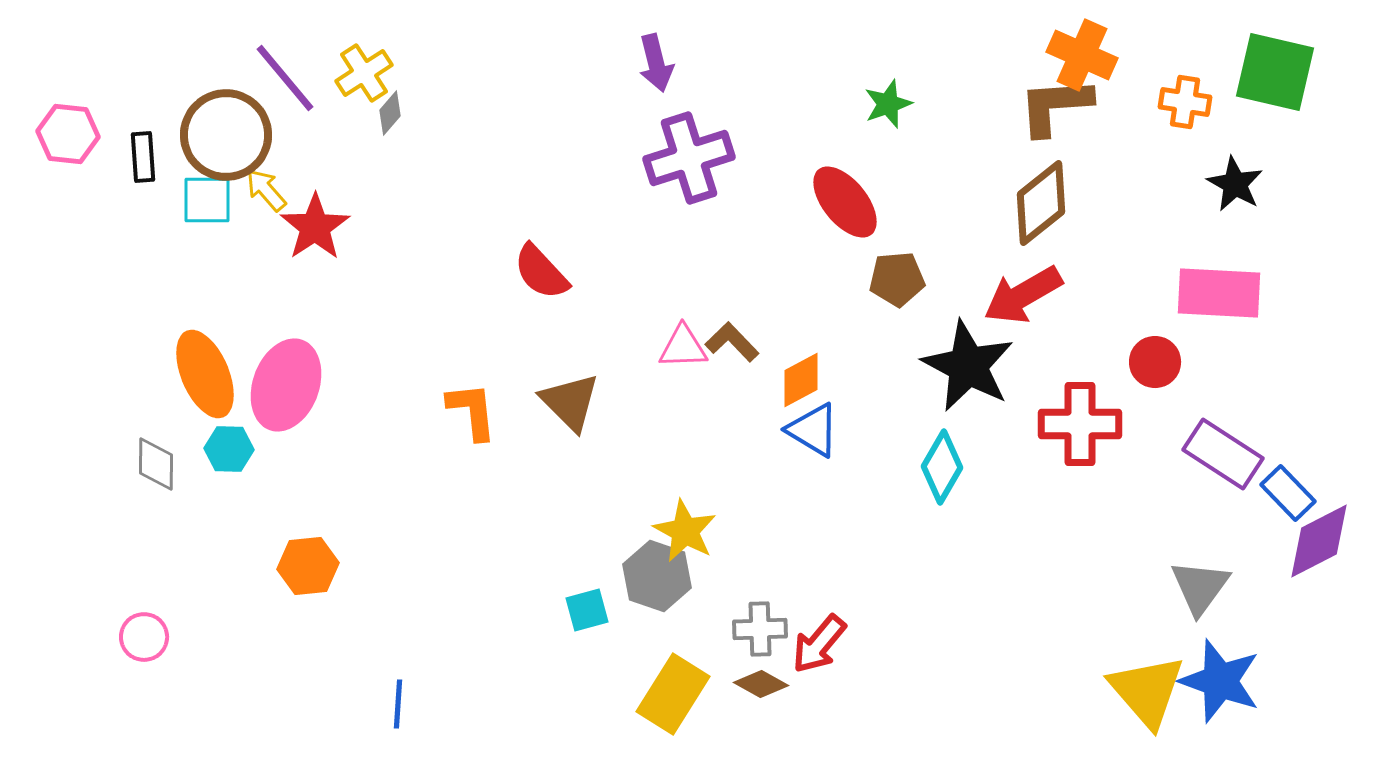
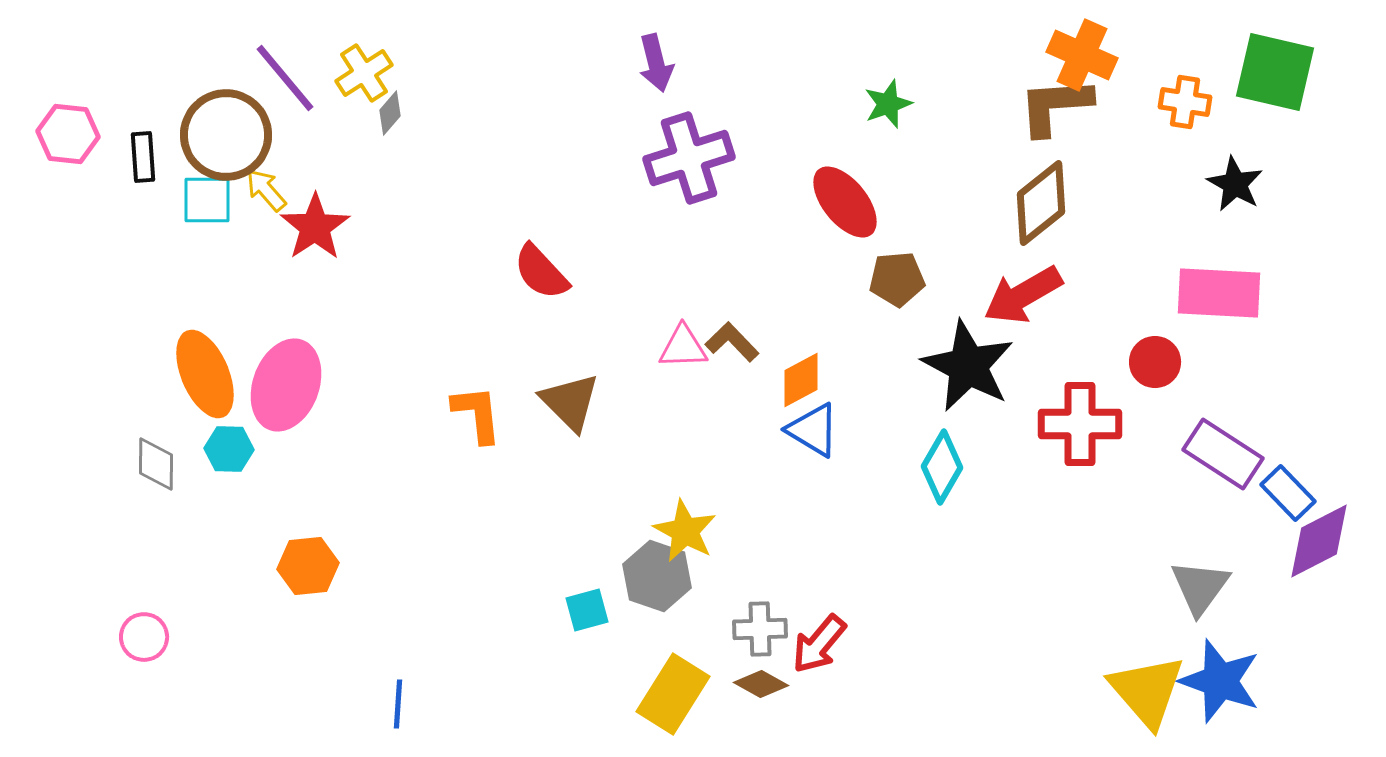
orange L-shape at (472, 411): moved 5 px right, 3 px down
